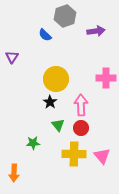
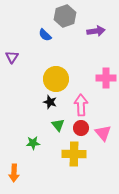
black star: rotated 16 degrees counterclockwise
pink triangle: moved 1 px right, 23 px up
